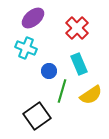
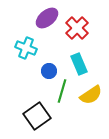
purple ellipse: moved 14 px right
